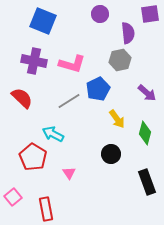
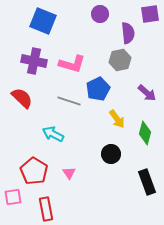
gray line: rotated 50 degrees clockwise
red pentagon: moved 1 px right, 14 px down
pink square: rotated 30 degrees clockwise
